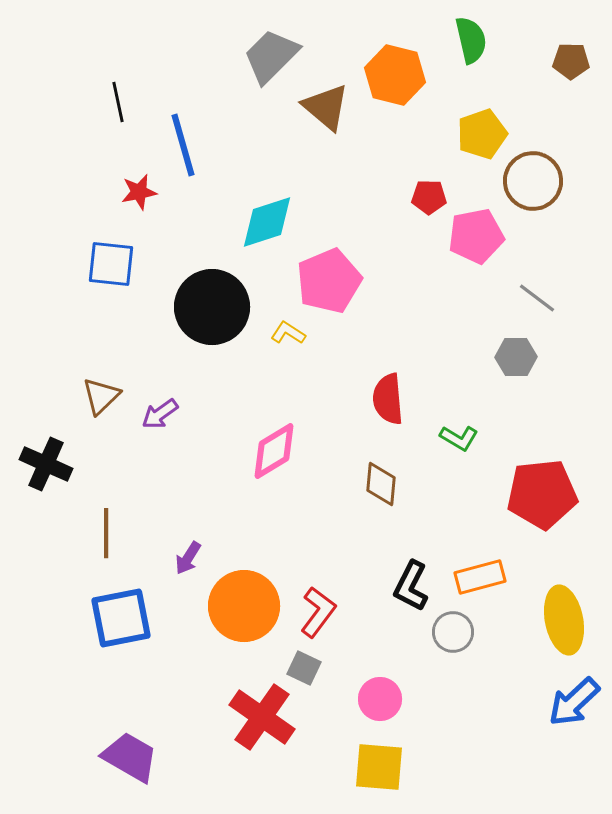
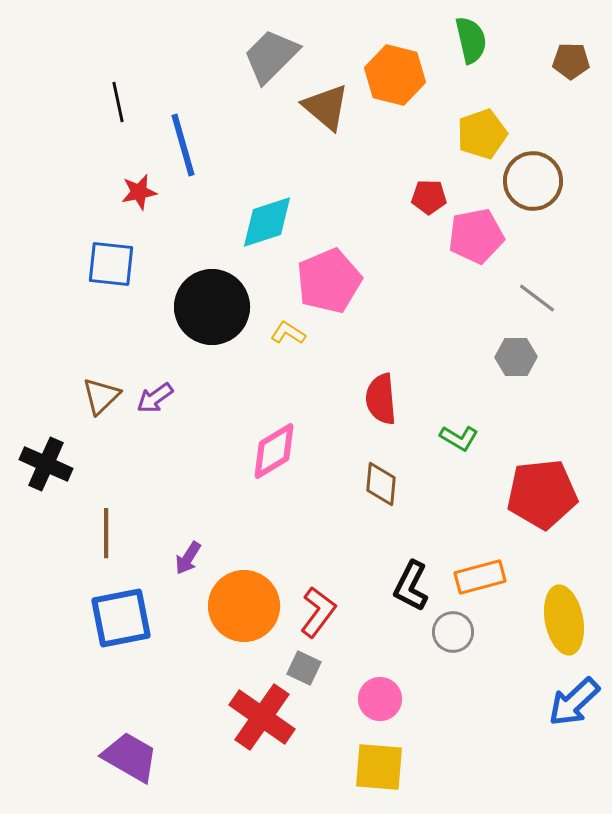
red semicircle at (388, 399): moved 7 px left
purple arrow at (160, 414): moved 5 px left, 16 px up
